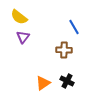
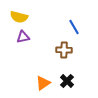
yellow semicircle: rotated 24 degrees counterclockwise
purple triangle: rotated 40 degrees clockwise
black cross: rotated 16 degrees clockwise
